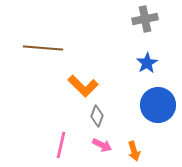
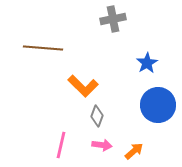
gray cross: moved 32 px left
pink arrow: rotated 18 degrees counterclockwise
orange arrow: rotated 114 degrees counterclockwise
